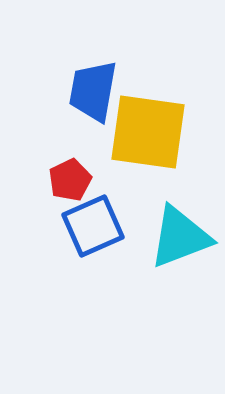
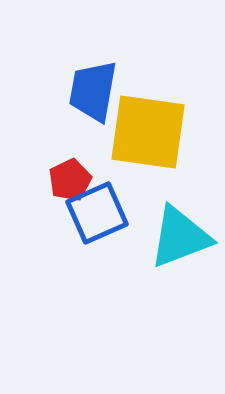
blue square: moved 4 px right, 13 px up
